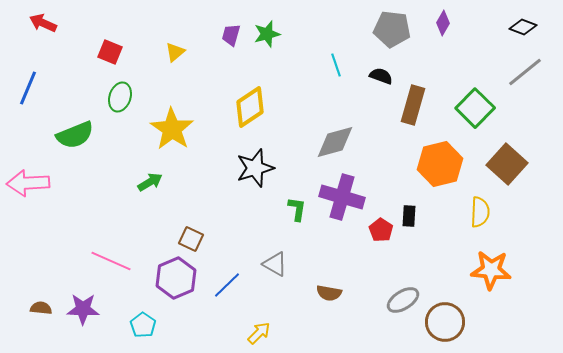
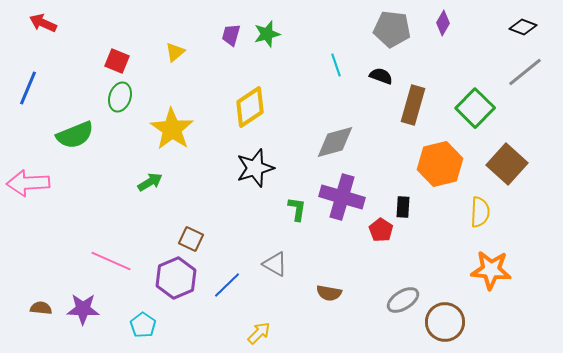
red square at (110, 52): moved 7 px right, 9 px down
black rectangle at (409, 216): moved 6 px left, 9 px up
